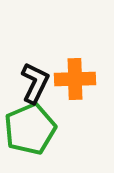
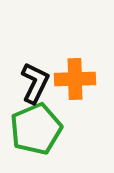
green pentagon: moved 6 px right
